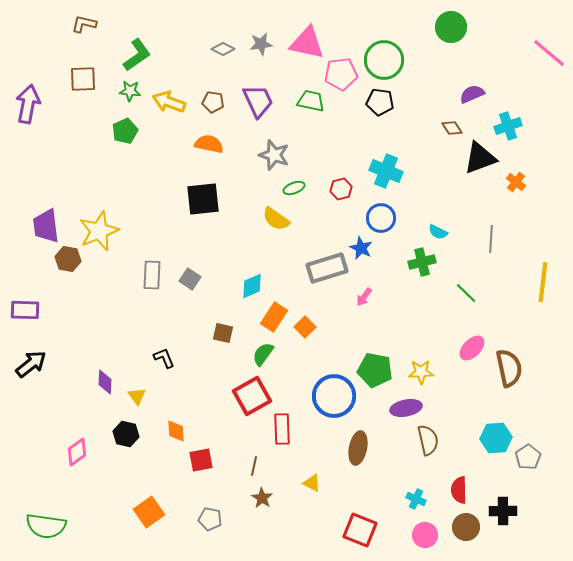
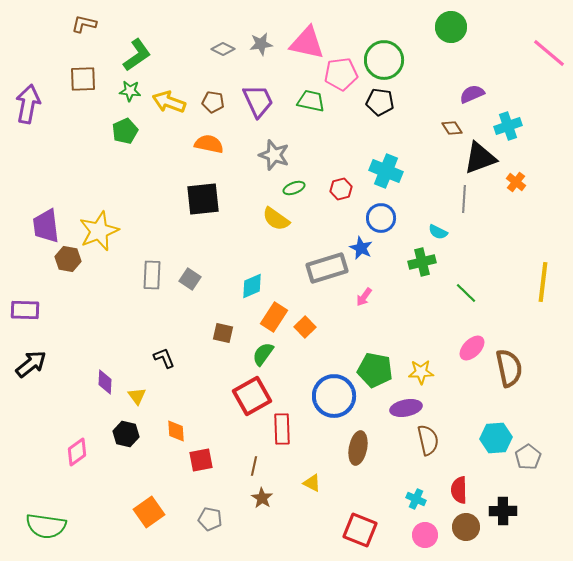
gray line at (491, 239): moved 27 px left, 40 px up
